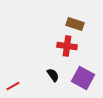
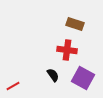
red cross: moved 4 px down
